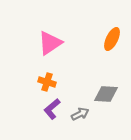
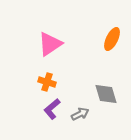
pink triangle: moved 1 px down
gray diamond: rotated 70 degrees clockwise
